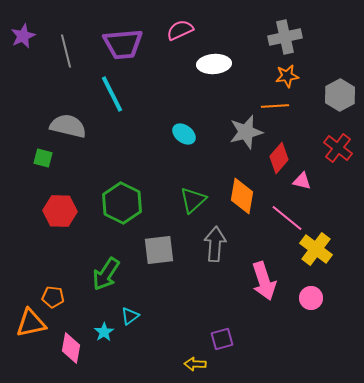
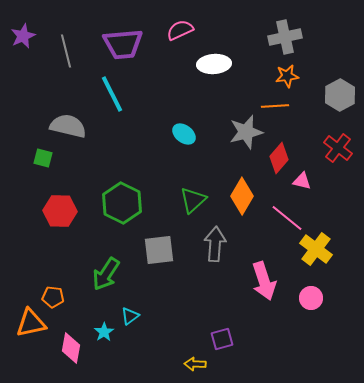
orange diamond: rotated 21 degrees clockwise
